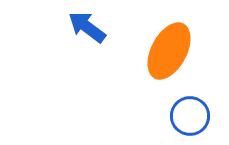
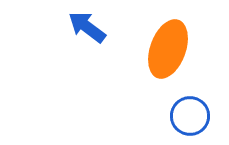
orange ellipse: moved 1 px left, 2 px up; rotated 8 degrees counterclockwise
